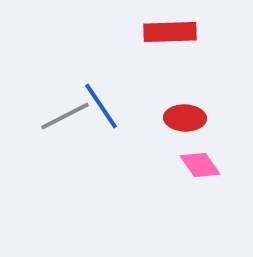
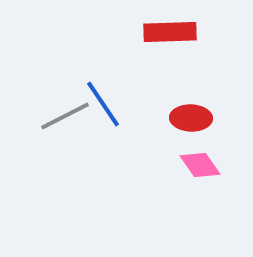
blue line: moved 2 px right, 2 px up
red ellipse: moved 6 px right
